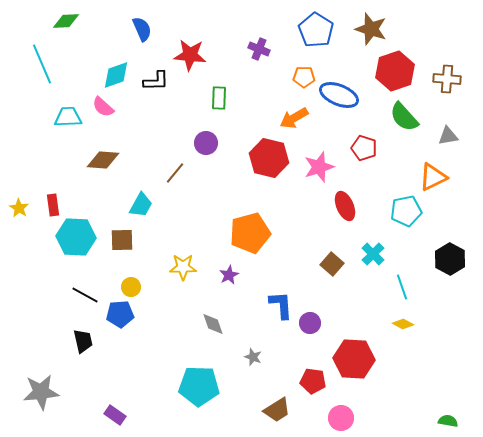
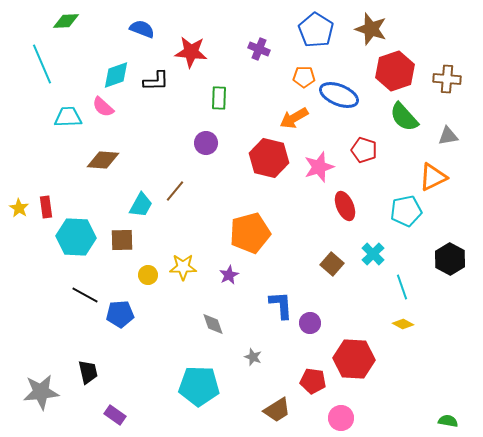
blue semicircle at (142, 29): rotated 45 degrees counterclockwise
red star at (190, 55): moved 1 px right, 3 px up
red pentagon at (364, 148): moved 2 px down
brown line at (175, 173): moved 18 px down
red rectangle at (53, 205): moved 7 px left, 2 px down
yellow circle at (131, 287): moved 17 px right, 12 px up
black trapezoid at (83, 341): moved 5 px right, 31 px down
